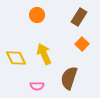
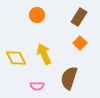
orange square: moved 2 px left, 1 px up
